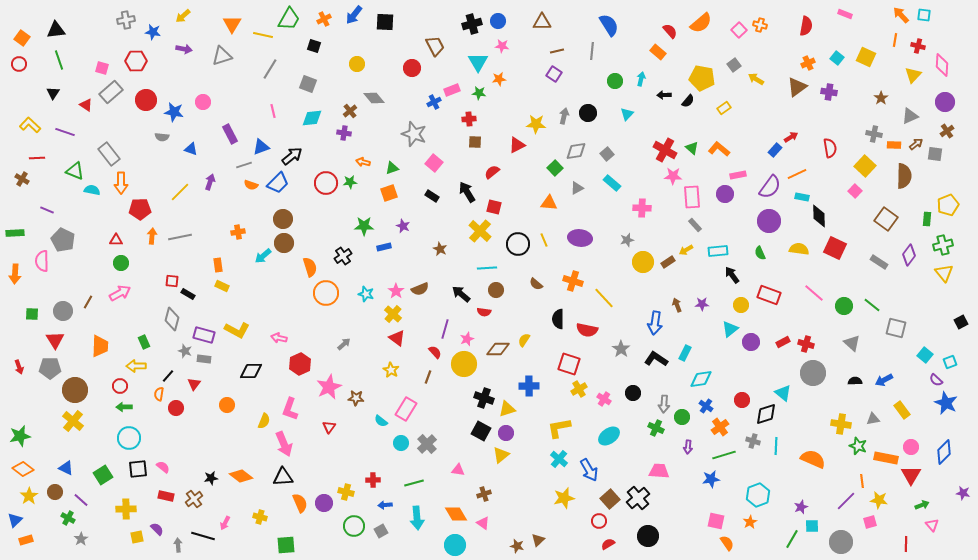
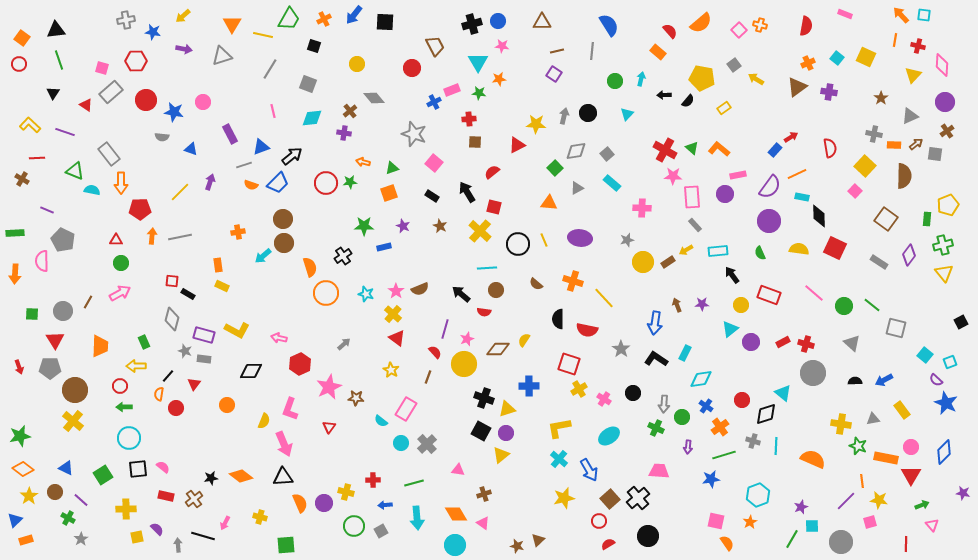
brown star at (440, 249): moved 23 px up
